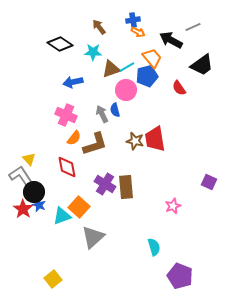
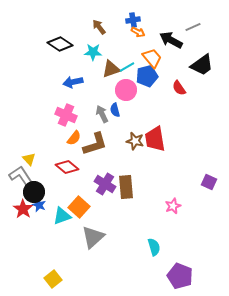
red diamond: rotated 40 degrees counterclockwise
